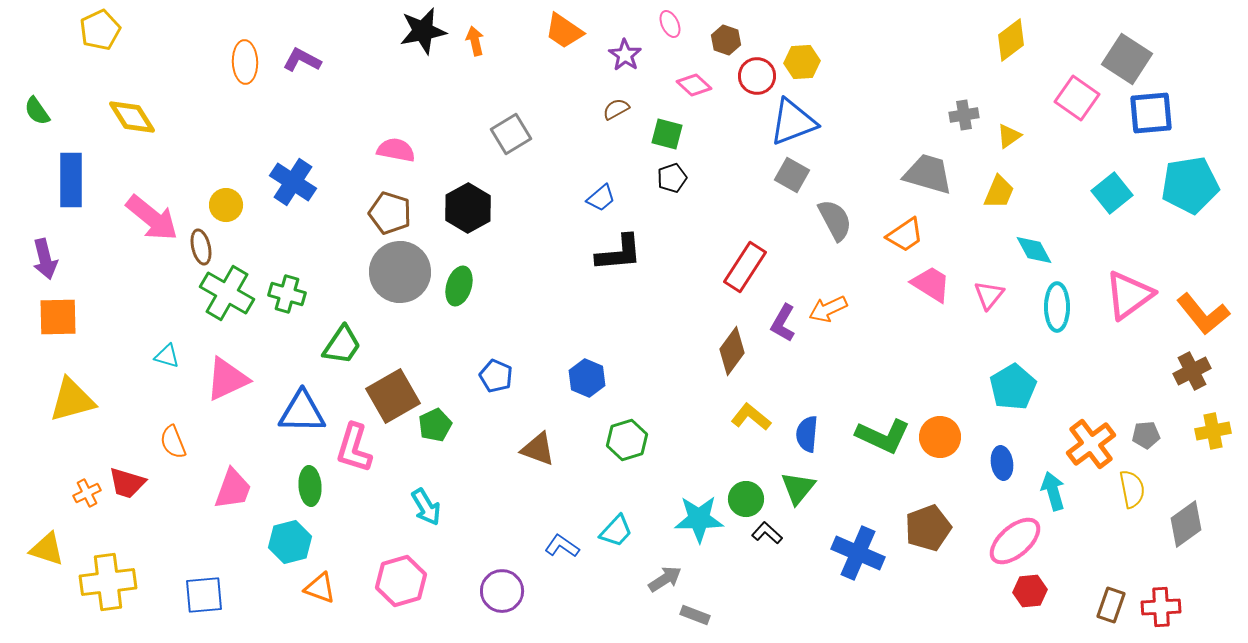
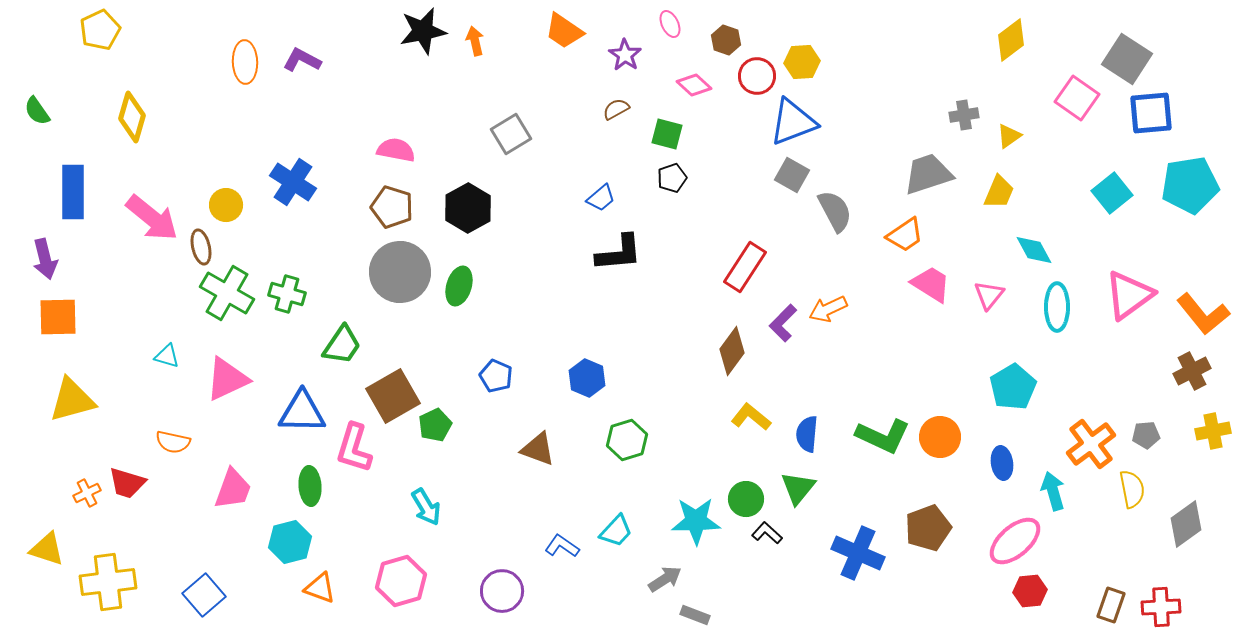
yellow diamond at (132, 117): rotated 48 degrees clockwise
gray trapezoid at (928, 174): rotated 34 degrees counterclockwise
blue rectangle at (71, 180): moved 2 px right, 12 px down
brown pentagon at (390, 213): moved 2 px right, 6 px up
gray semicircle at (835, 220): moved 9 px up
purple L-shape at (783, 323): rotated 15 degrees clockwise
orange semicircle at (173, 442): rotated 56 degrees counterclockwise
cyan star at (699, 519): moved 3 px left, 2 px down
blue square at (204, 595): rotated 36 degrees counterclockwise
